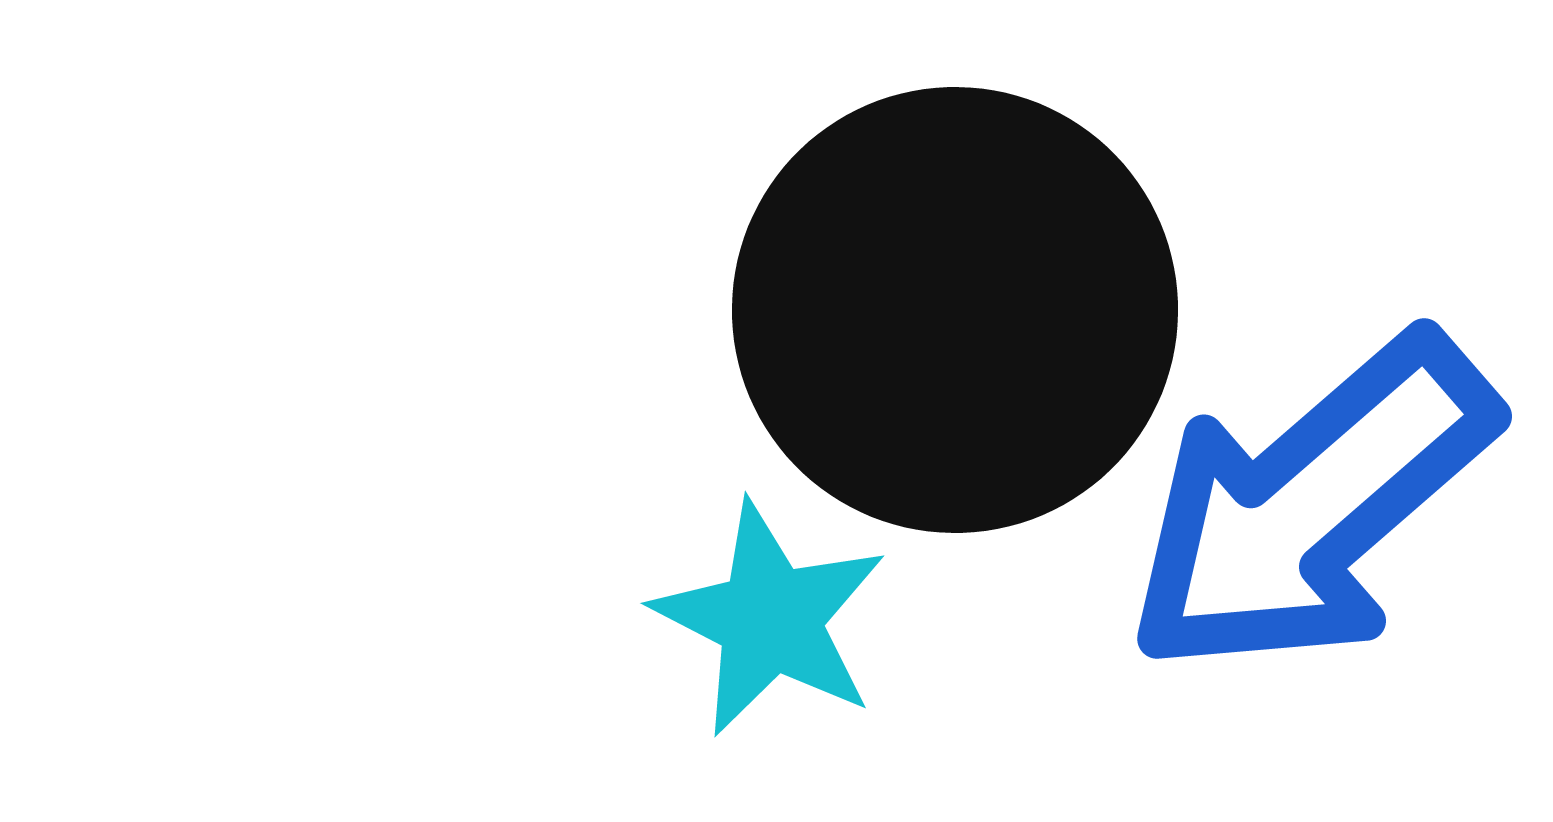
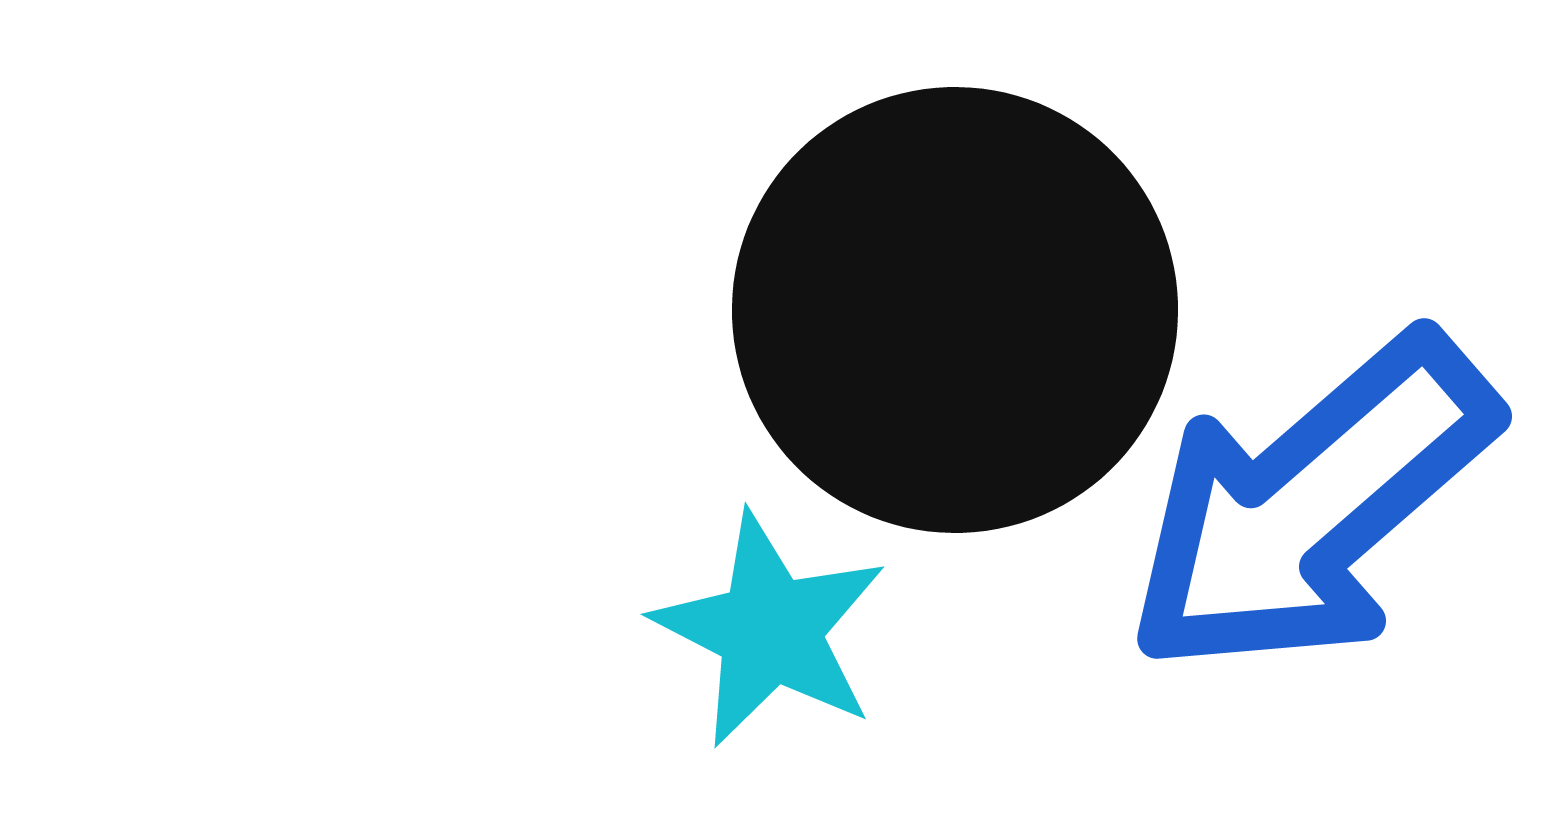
cyan star: moved 11 px down
